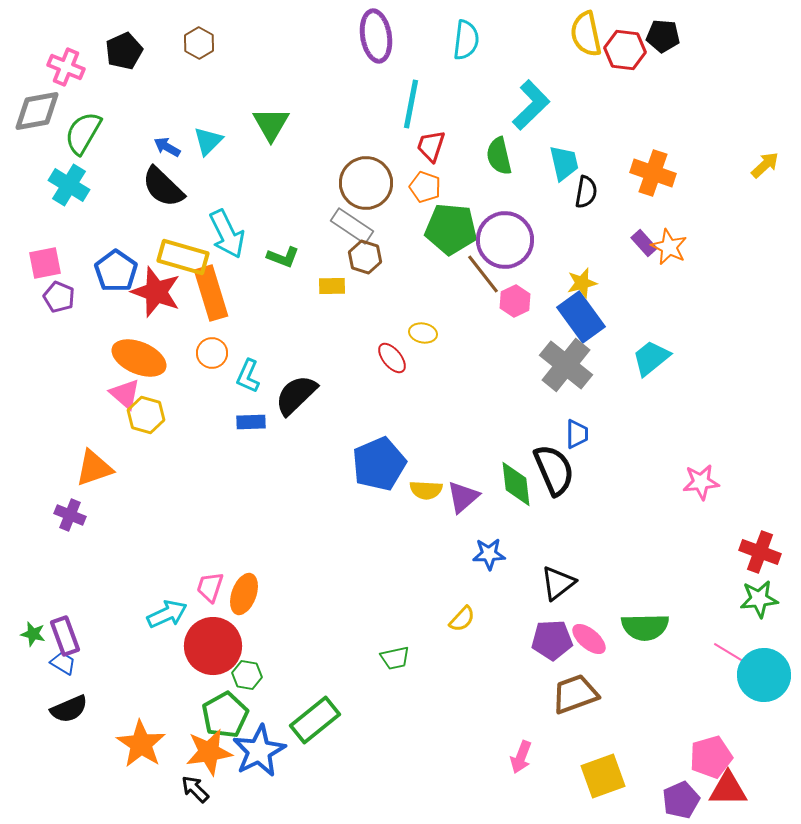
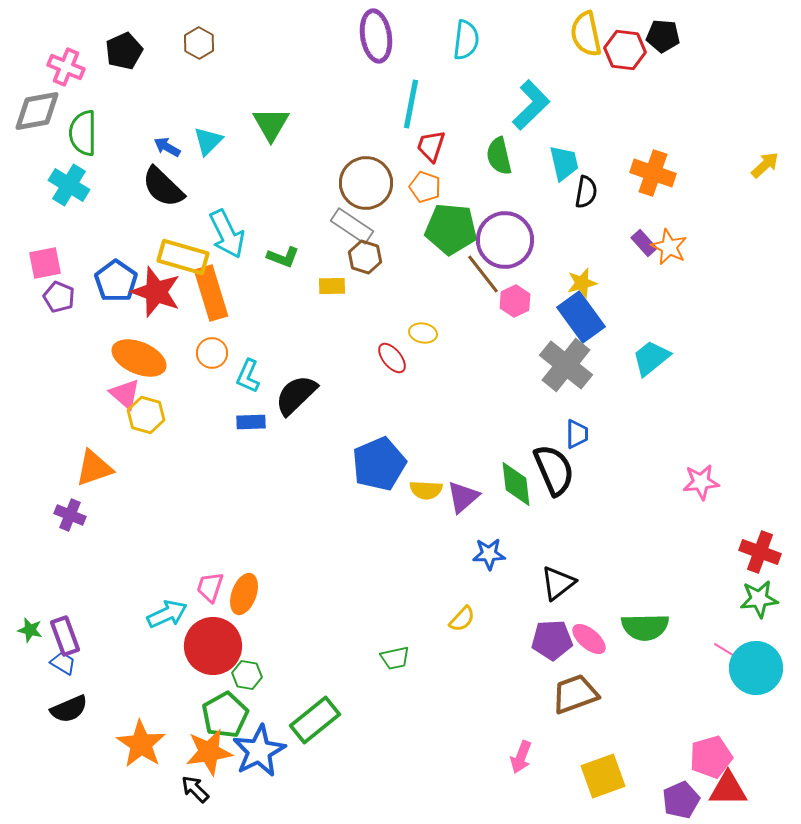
green semicircle at (83, 133): rotated 30 degrees counterclockwise
blue pentagon at (116, 271): moved 10 px down
green star at (33, 634): moved 3 px left, 4 px up
cyan circle at (764, 675): moved 8 px left, 7 px up
